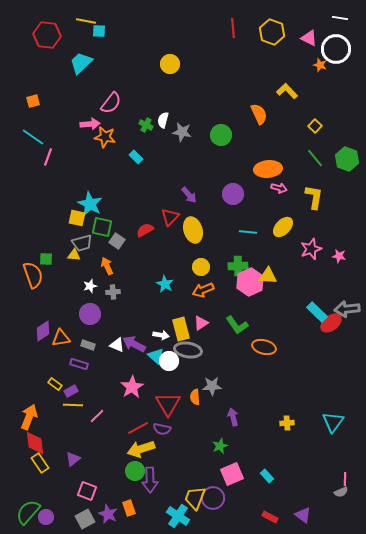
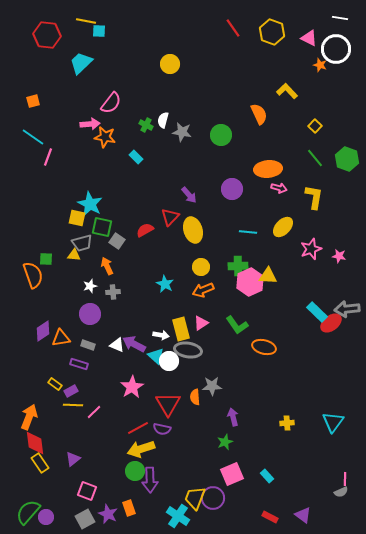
red line at (233, 28): rotated 30 degrees counterclockwise
purple circle at (233, 194): moved 1 px left, 5 px up
pink line at (97, 416): moved 3 px left, 4 px up
green star at (220, 446): moved 5 px right, 4 px up
